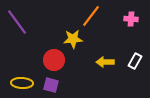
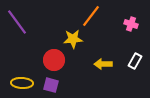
pink cross: moved 5 px down; rotated 16 degrees clockwise
yellow arrow: moved 2 px left, 2 px down
